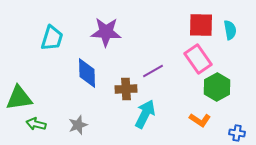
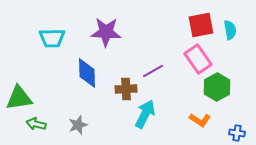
red square: rotated 12 degrees counterclockwise
cyan trapezoid: rotated 72 degrees clockwise
